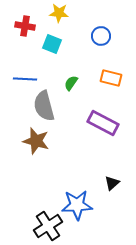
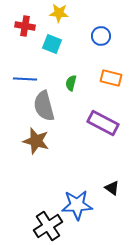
green semicircle: rotated 21 degrees counterclockwise
black triangle: moved 5 px down; rotated 42 degrees counterclockwise
